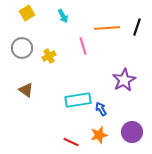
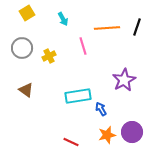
cyan arrow: moved 3 px down
cyan rectangle: moved 4 px up
orange star: moved 8 px right
